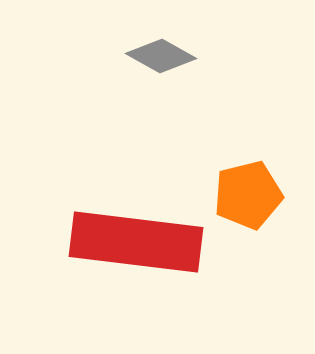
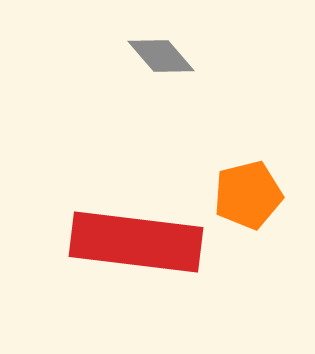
gray diamond: rotated 20 degrees clockwise
